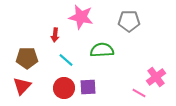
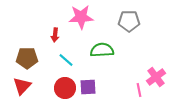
pink star: rotated 15 degrees counterclockwise
red circle: moved 1 px right
pink line: moved 3 px up; rotated 48 degrees clockwise
